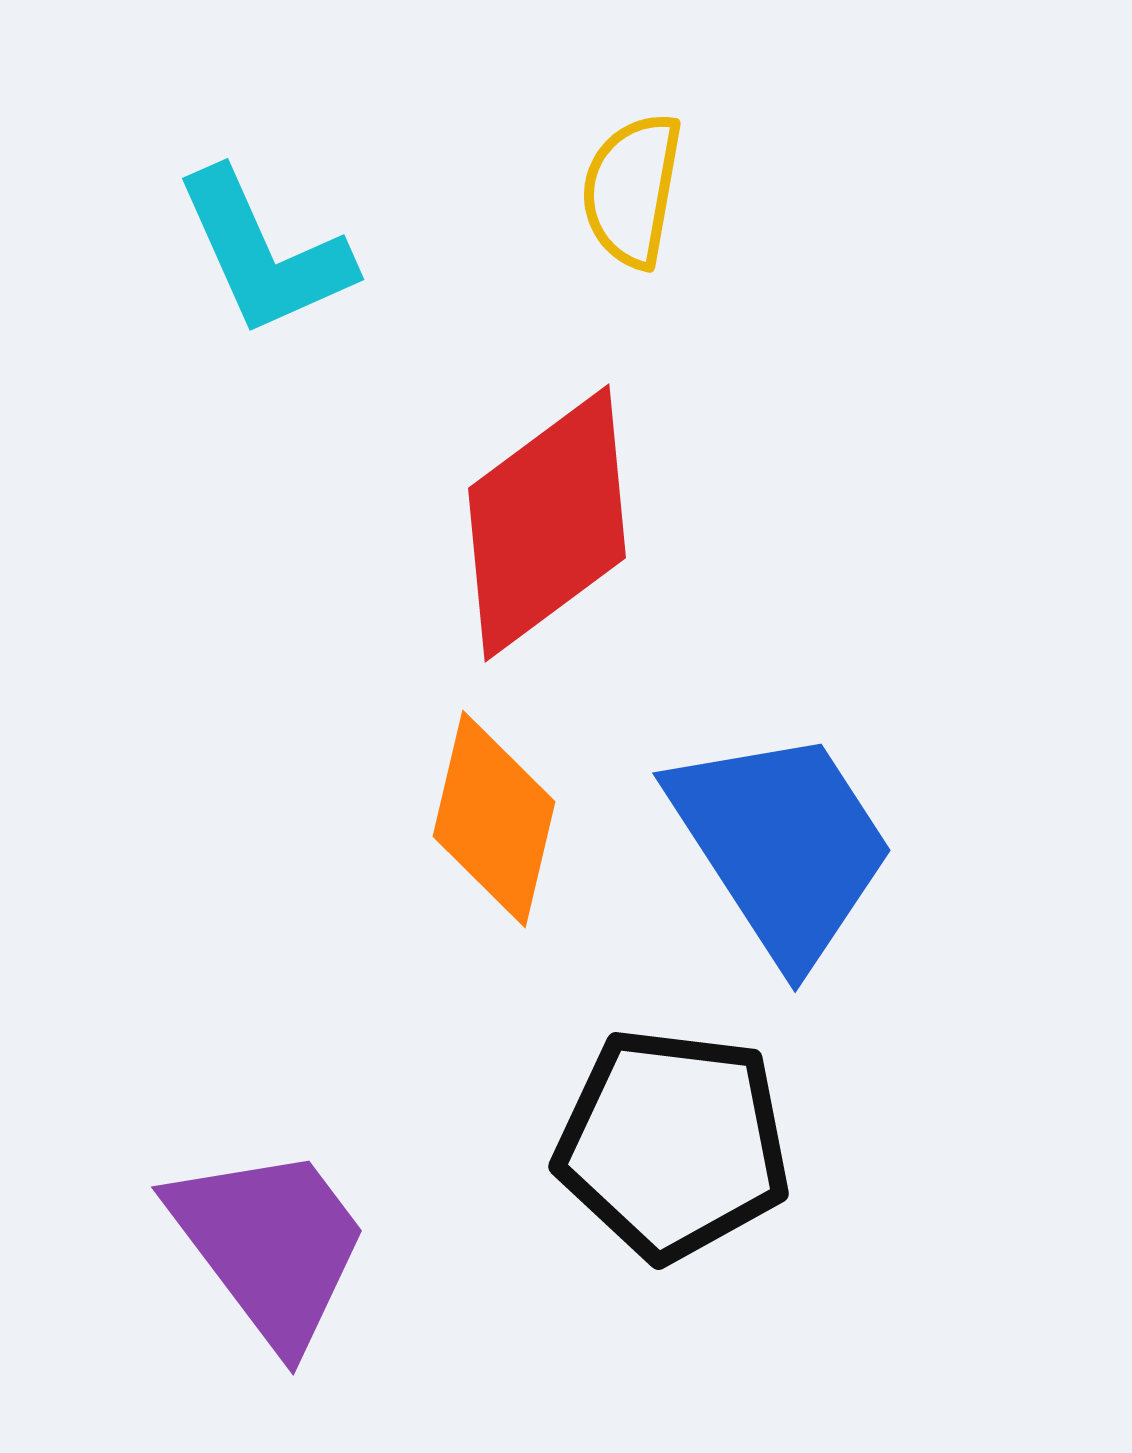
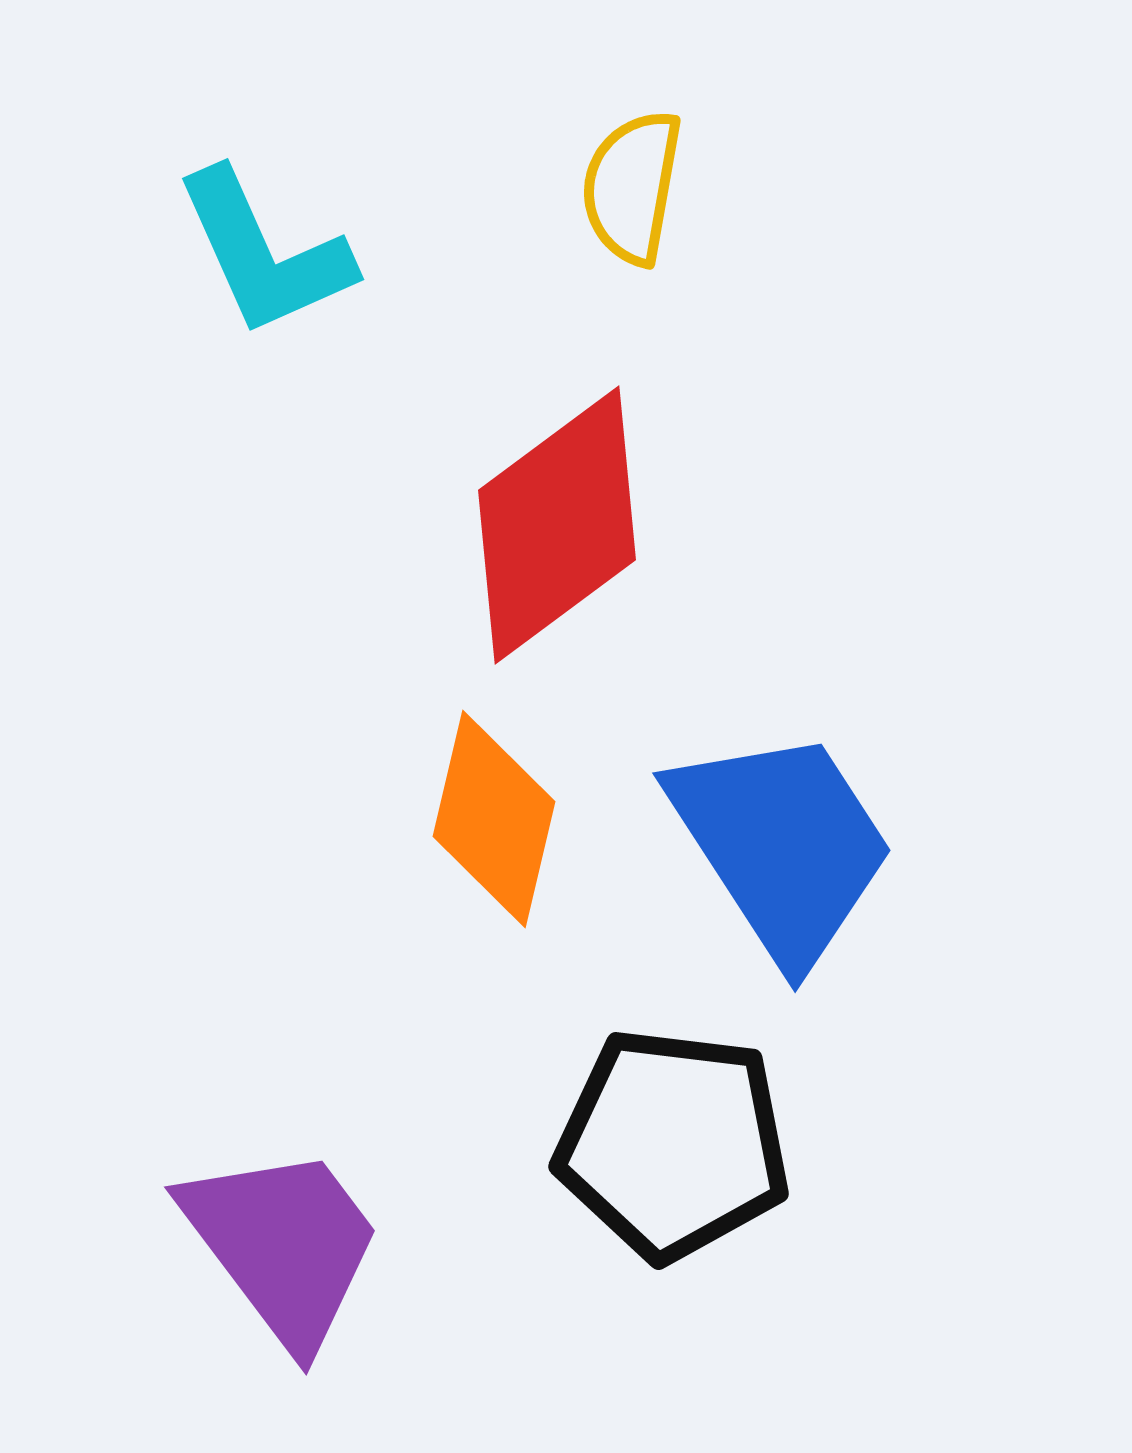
yellow semicircle: moved 3 px up
red diamond: moved 10 px right, 2 px down
purple trapezoid: moved 13 px right
